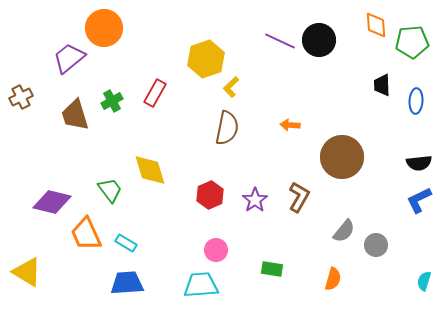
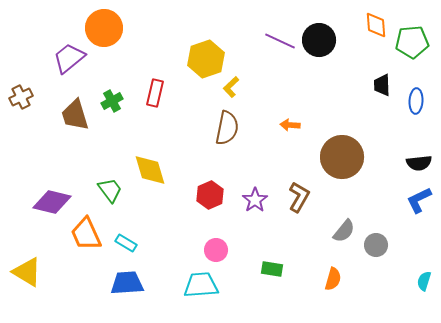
red rectangle: rotated 16 degrees counterclockwise
